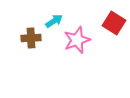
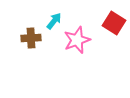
cyan arrow: rotated 18 degrees counterclockwise
